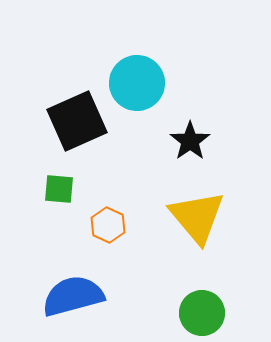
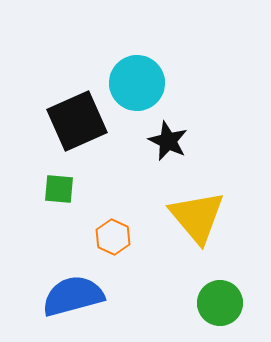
black star: moved 22 px left; rotated 12 degrees counterclockwise
orange hexagon: moved 5 px right, 12 px down
green circle: moved 18 px right, 10 px up
